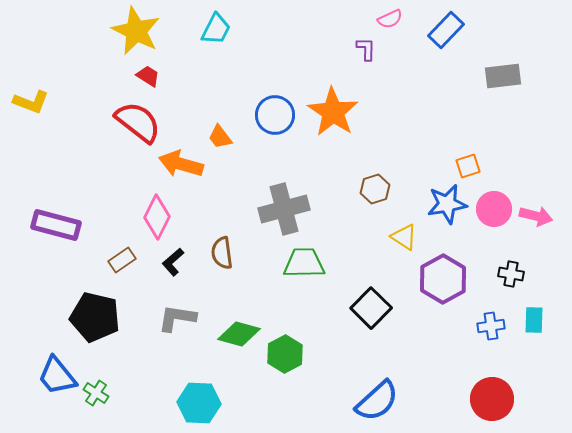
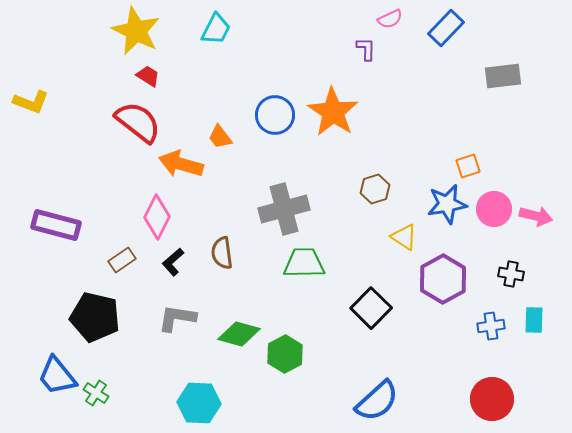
blue rectangle: moved 2 px up
